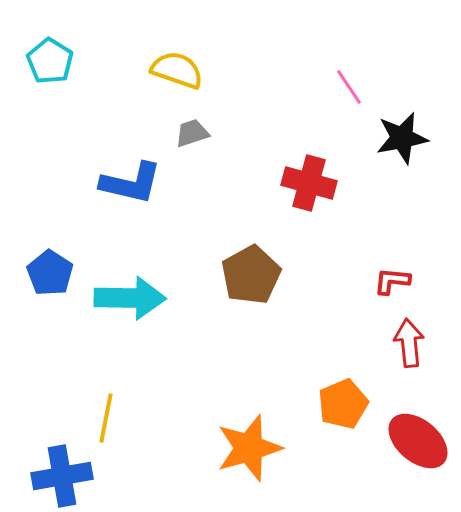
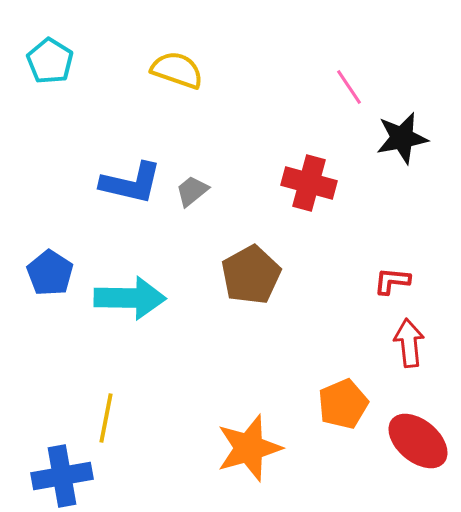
gray trapezoid: moved 58 px down; rotated 21 degrees counterclockwise
